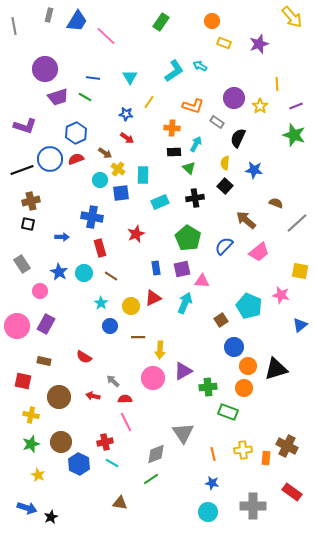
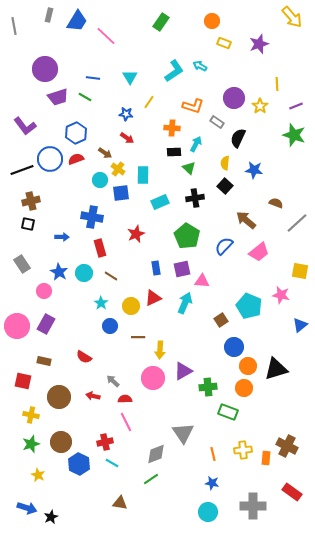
purple L-shape at (25, 126): rotated 35 degrees clockwise
green pentagon at (188, 238): moved 1 px left, 2 px up
pink circle at (40, 291): moved 4 px right
